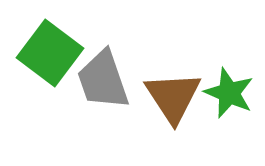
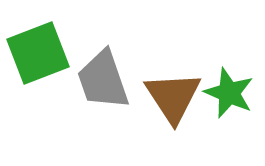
green square: moved 12 px left; rotated 32 degrees clockwise
